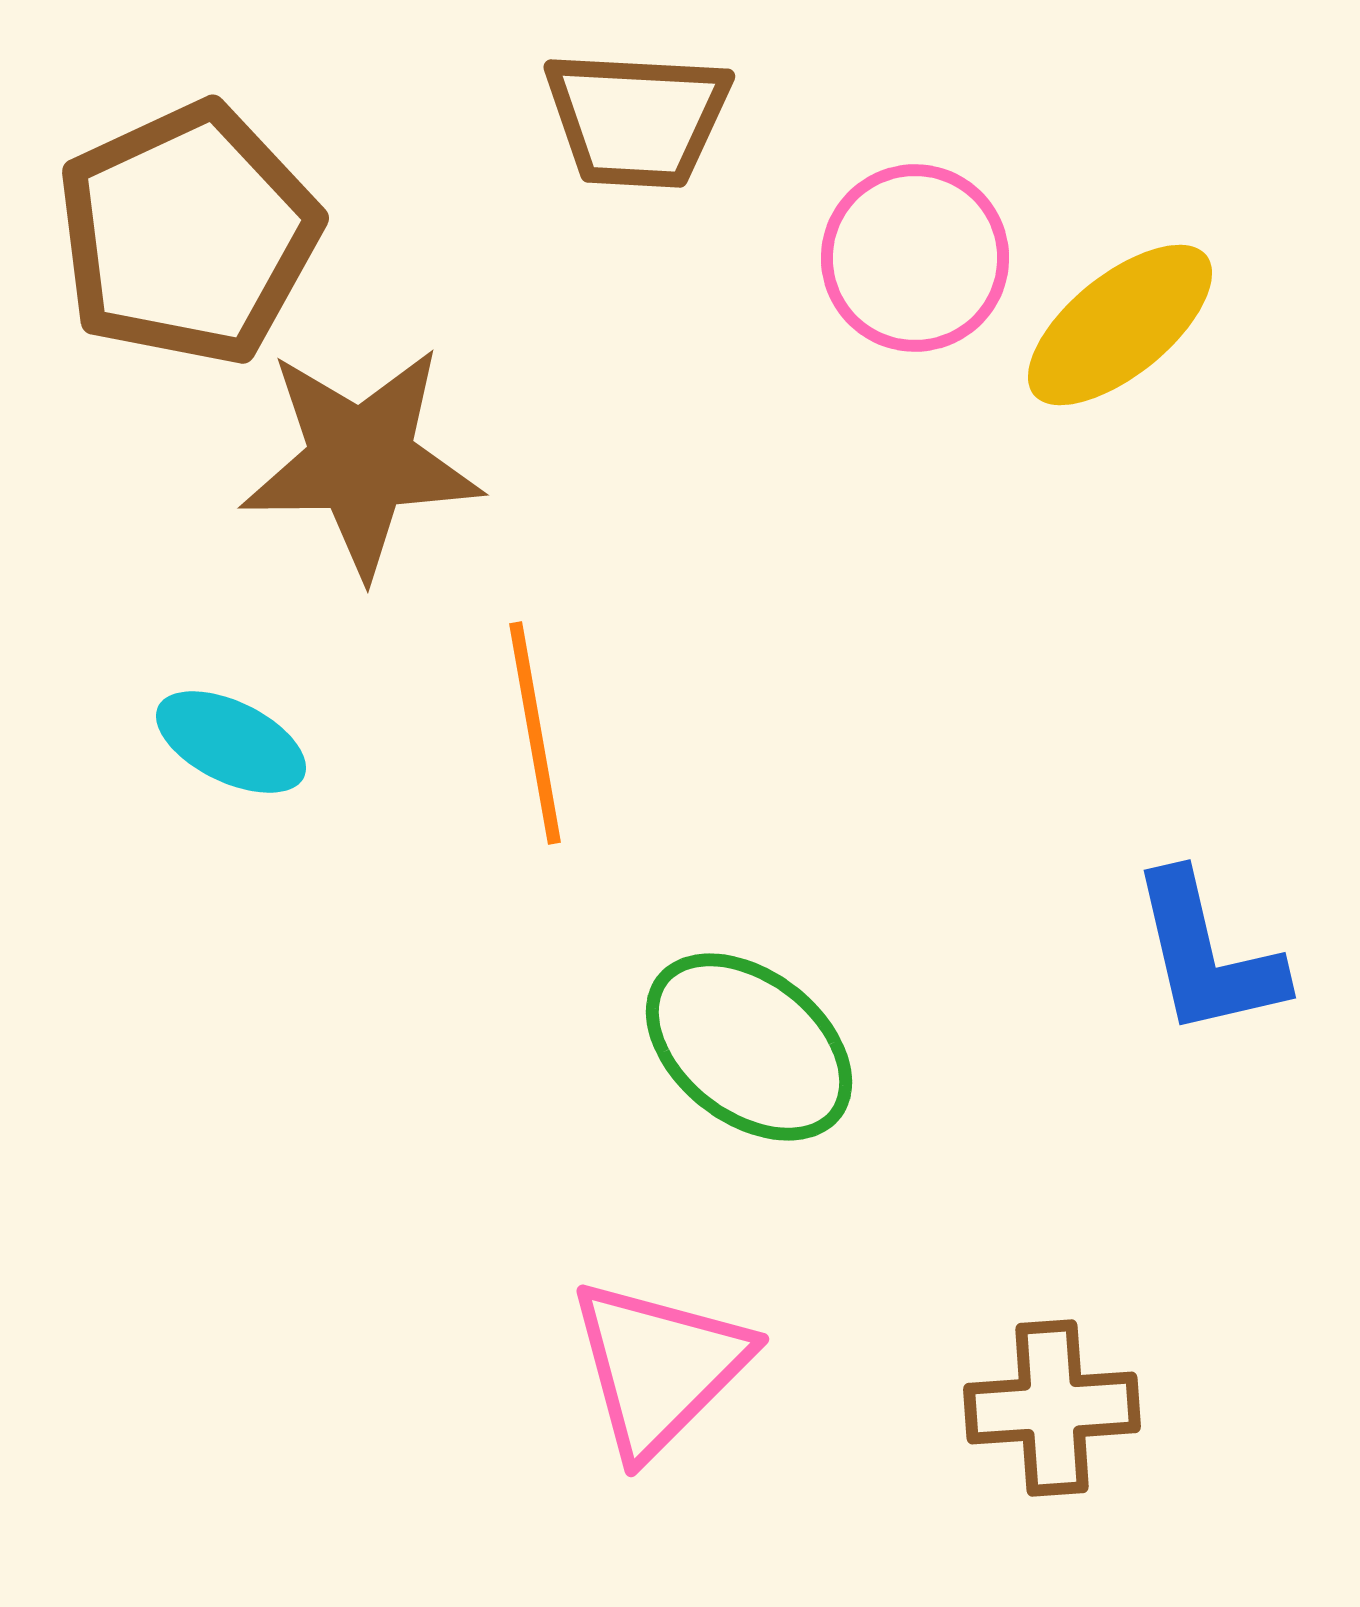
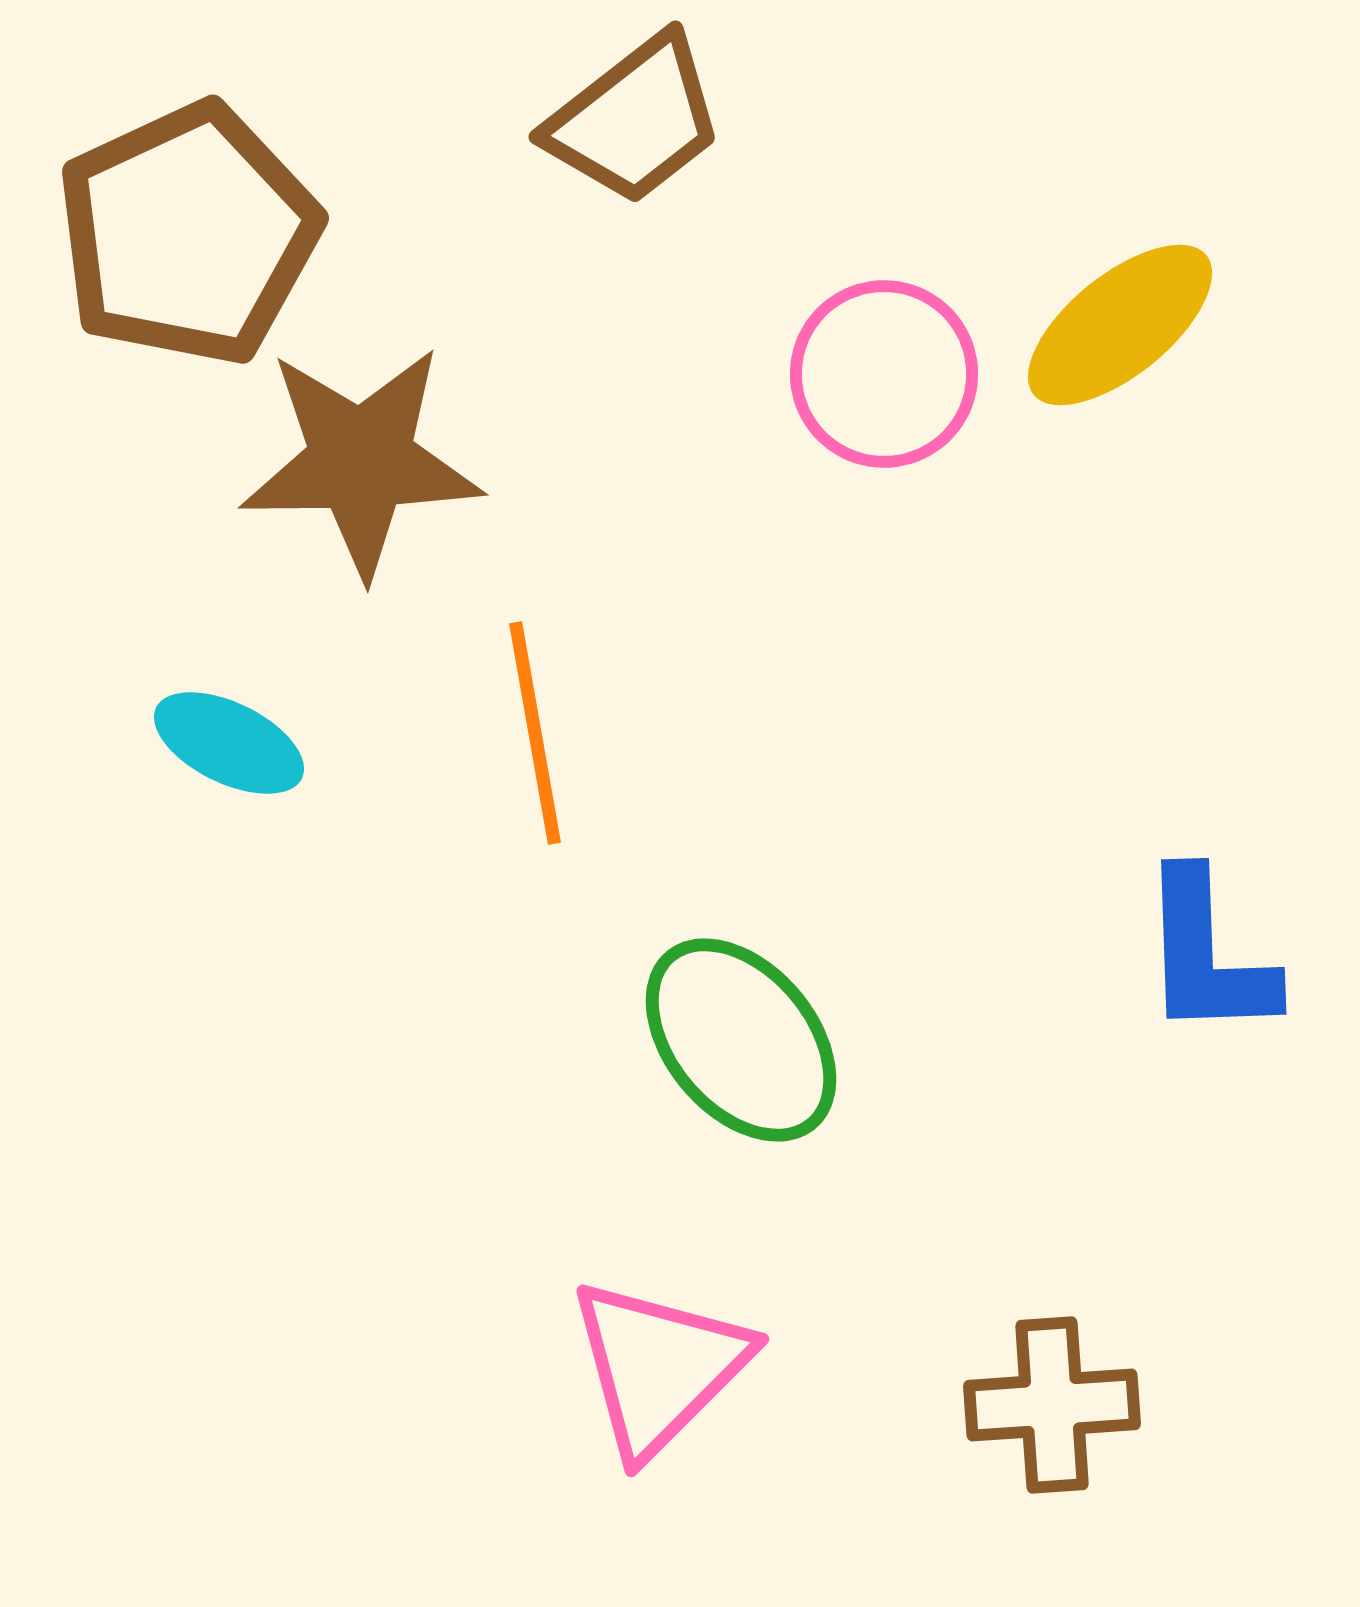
brown trapezoid: moved 2 px left, 1 px down; rotated 41 degrees counterclockwise
pink circle: moved 31 px left, 116 px down
cyan ellipse: moved 2 px left, 1 px down
blue L-shape: rotated 11 degrees clockwise
green ellipse: moved 8 px left, 7 px up; rotated 12 degrees clockwise
brown cross: moved 3 px up
